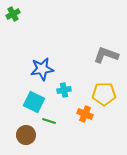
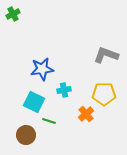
orange cross: moved 1 px right; rotated 28 degrees clockwise
